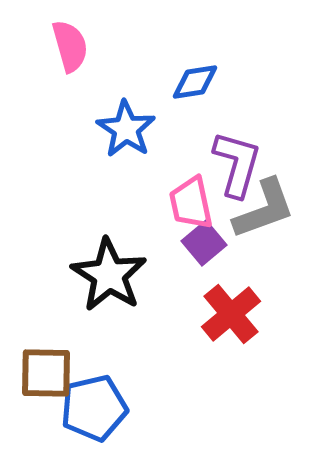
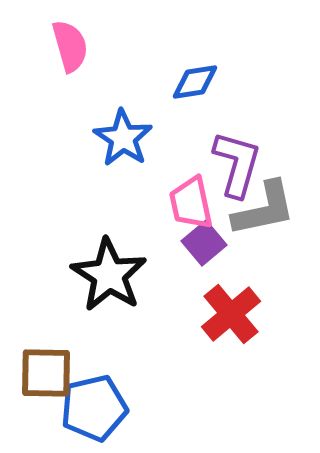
blue star: moved 3 px left, 9 px down
gray L-shape: rotated 8 degrees clockwise
